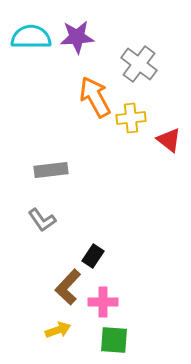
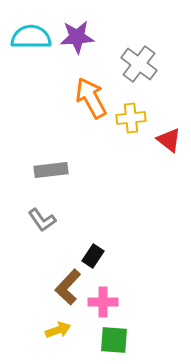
orange arrow: moved 4 px left, 1 px down
